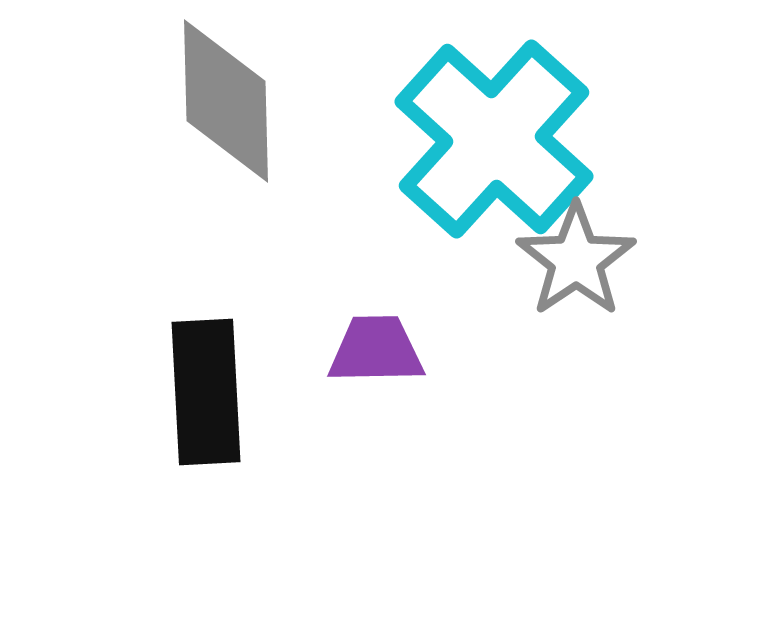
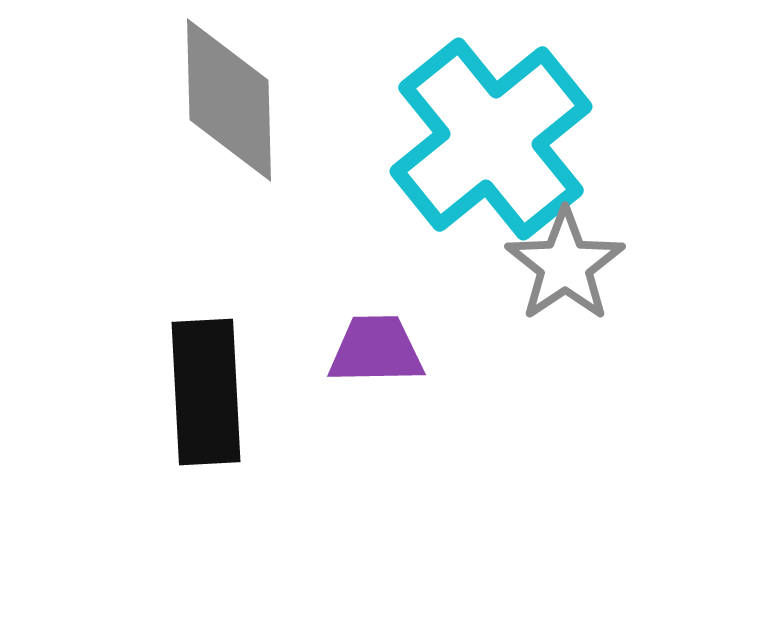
gray diamond: moved 3 px right, 1 px up
cyan cross: moved 3 px left; rotated 9 degrees clockwise
gray star: moved 11 px left, 5 px down
